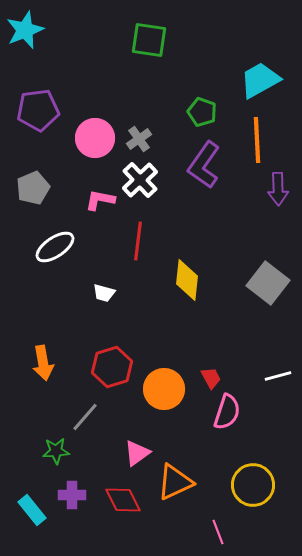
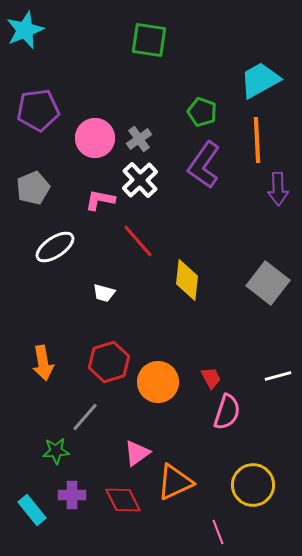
red line: rotated 48 degrees counterclockwise
red hexagon: moved 3 px left, 5 px up
orange circle: moved 6 px left, 7 px up
